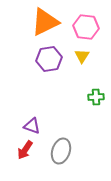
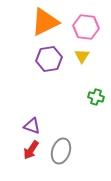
green cross: rotated 21 degrees clockwise
red arrow: moved 6 px right
